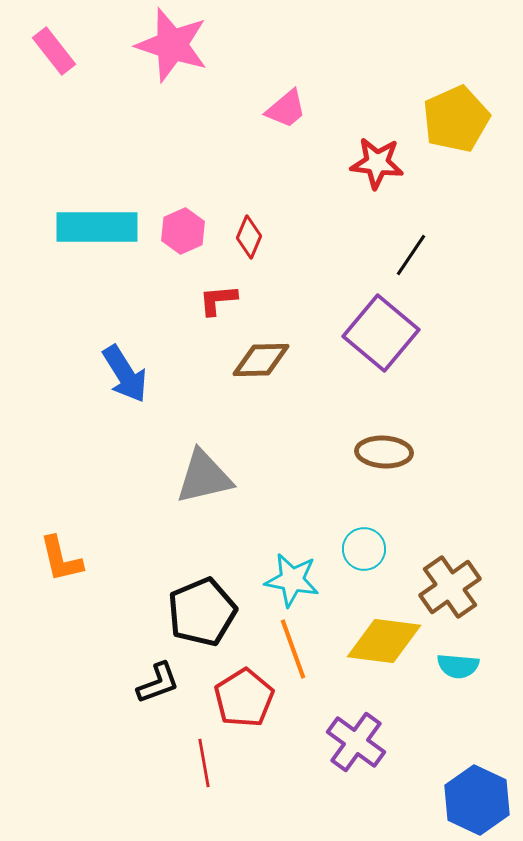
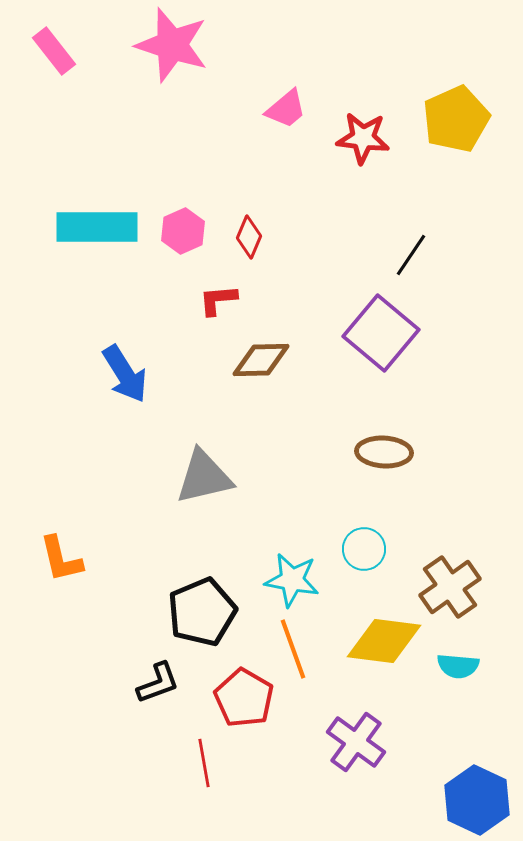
red star: moved 14 px left, 25 px up
red pentagon: rotated 10 degrees counterclockwise
